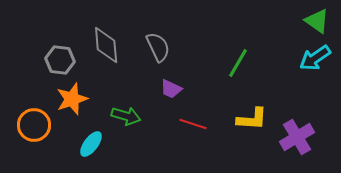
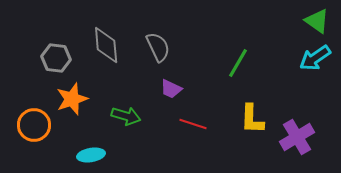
gray hexagon: moved 4 px left, 2 px up
yellow L-shape: rotated 88 degrees clockwise
cyan ellipse: moved 11 px down; rotated 44 degrees clockwise
